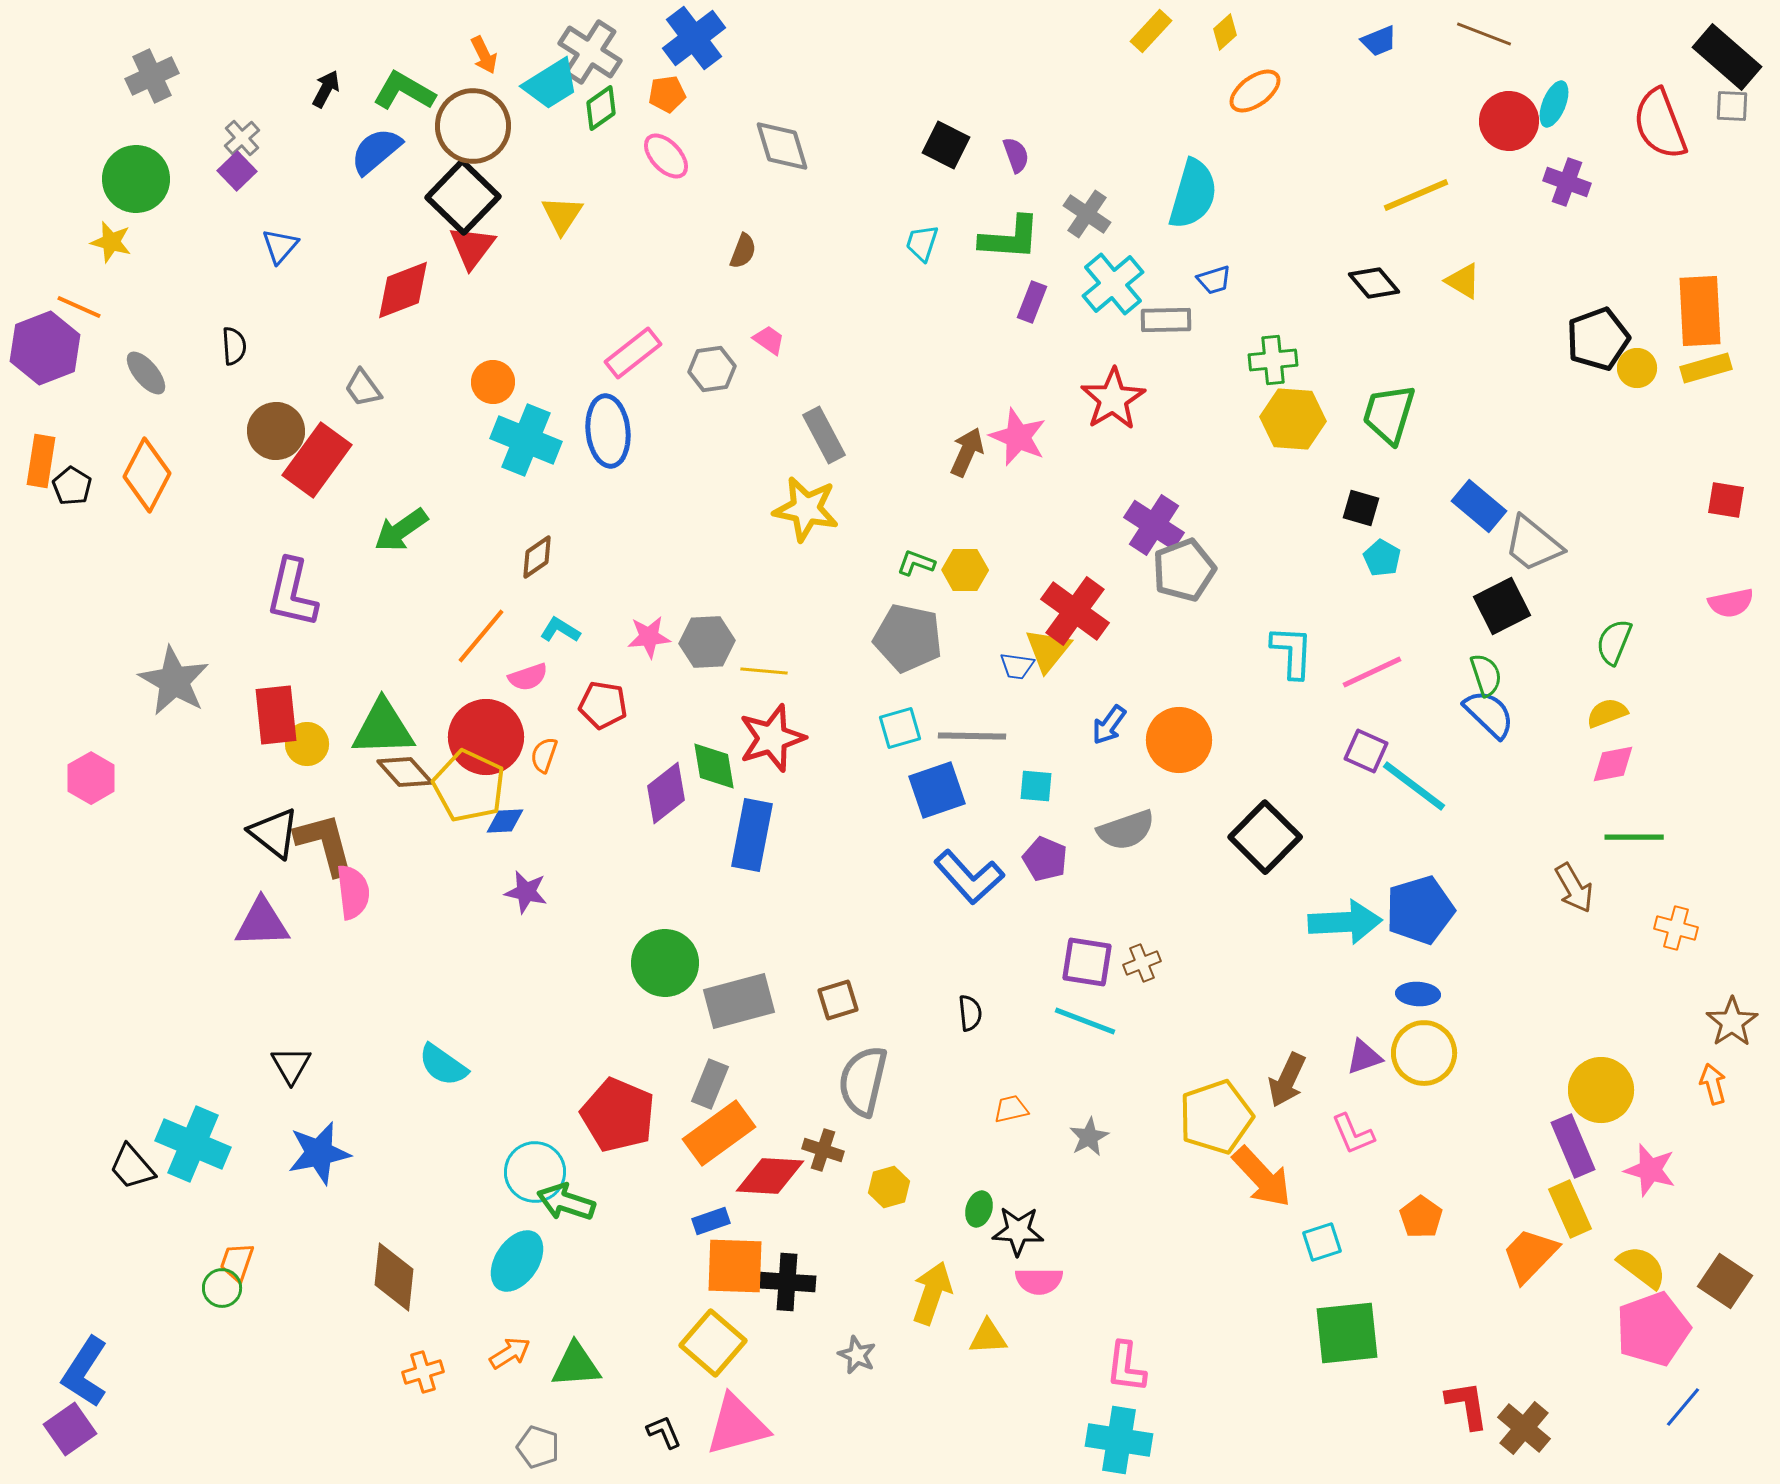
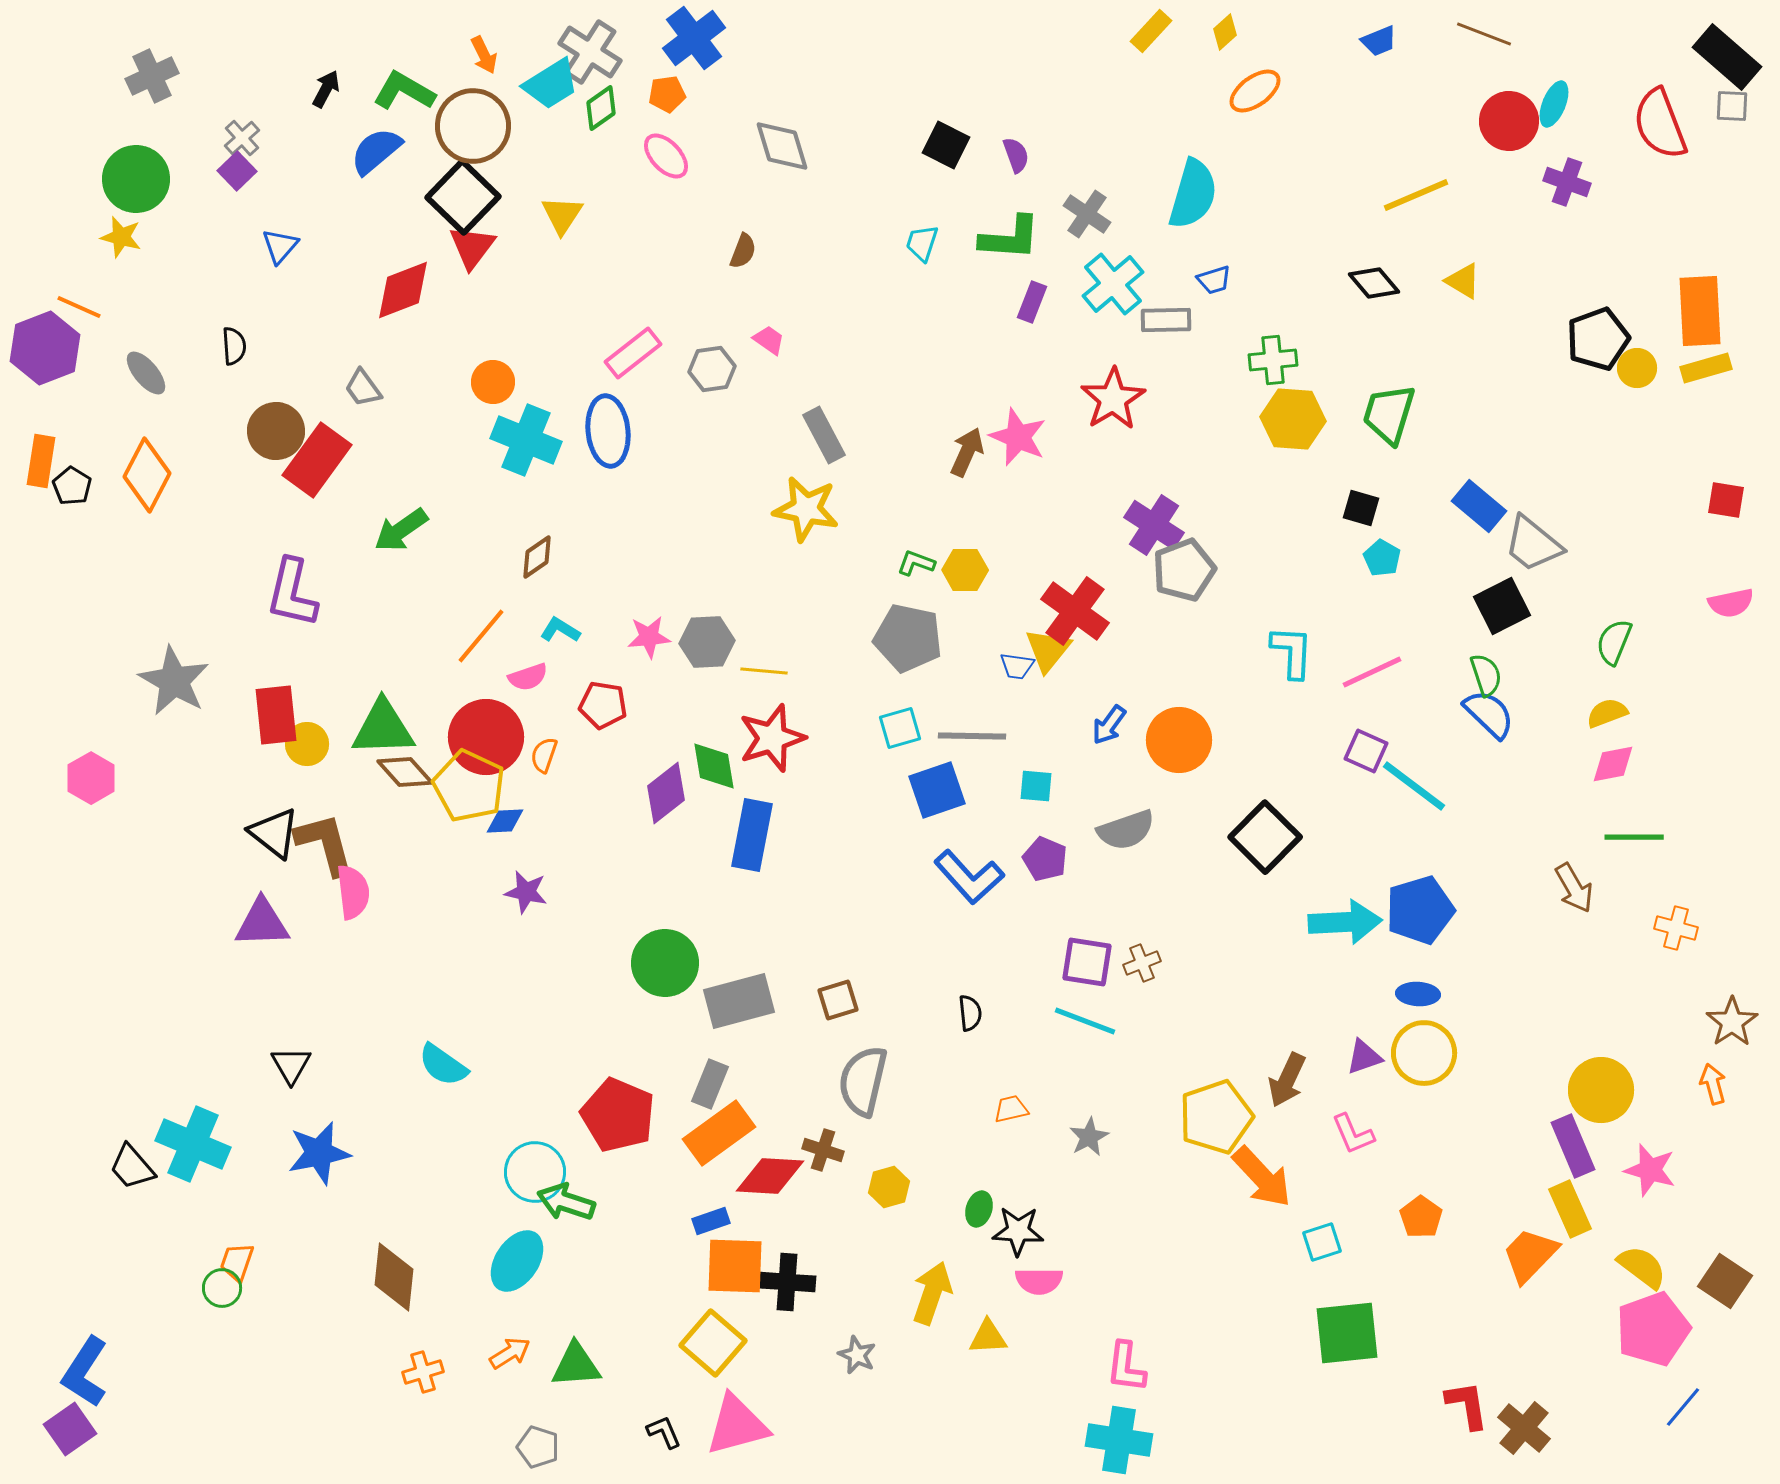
yellow star at (111, 242): moved 10 px right, 5 px up
